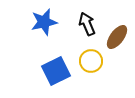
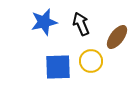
black arrow: moved 6 px left
blue square: moved 2 px right, 4 px up; rotated 24 degrees clockwise
